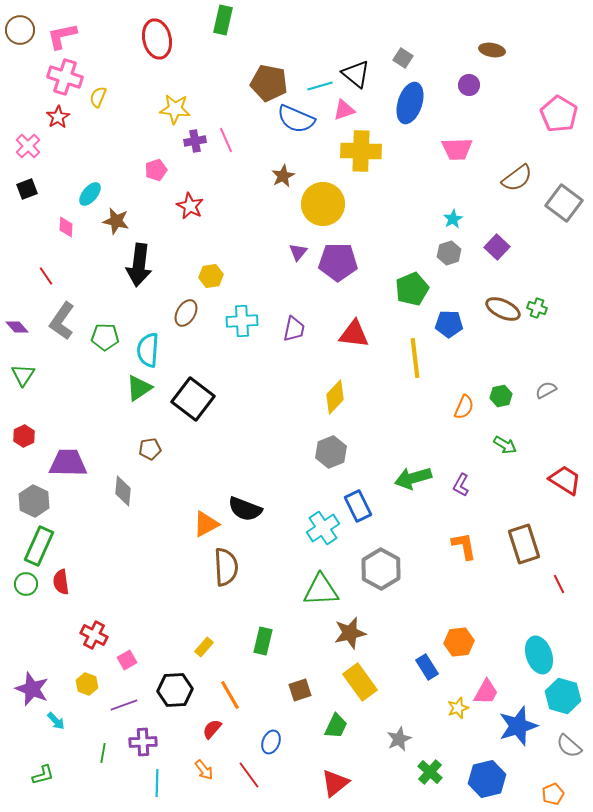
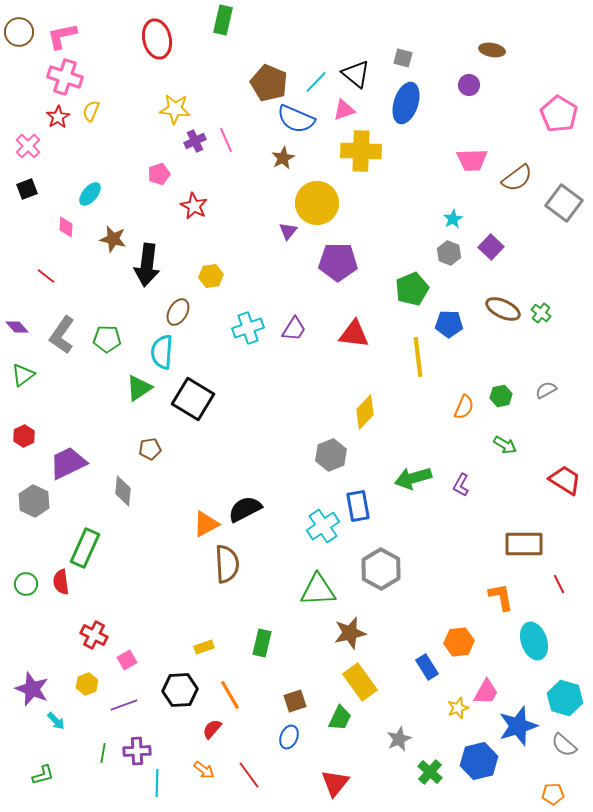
brown circle at (20, 30): moved 1 px left, 2 px down
gray square at (403, 58): rotated 18 degrees counterclockwise
brown pentagon at (269, 83): rotated 12 degrees clockwise
cyan line at (320, 86): moved 4 px left, 4 px up; rotated 30 degrees counterclockwise
yellow semicircle at (98, 97): moved 7 px left, 14 px down
blue ellipse at (410, 103): moved 4 px left
purple cross at (195, 141): rotated 15 degrees counterclockwise
pink trapezoid at (457, 149): moved 15 px right, 11 px down
pink pentagon at (156, 170): moved 3 px right, 4 px down
brown star at (283, 176): moved 18 px up
yellow circle at (323, 204): moved 6 px left, 1 px up
red star at (190, 206): moved 4 px right
brown star at (116, 221): moved 3 px left, 18 px down
purple square at (497, 247): moved 6 px left
purple triangle at (298, 252): moved 10 px left, 21 px up
gray hexagon at (449, 253): rotated 20 degrees counterclockwise
black arrow at (139, 265): moved 8 px right
red line at (46, 276): rotated 18 degrees counterclockwise
green cross at (537, 308): moved 4 px right, 5 px down; rotated 18 degrees clockwise
brown ellipse at (186, 313): moved 8 px left, 1 px up
gray L-shape at (62, 321): moved 14 px down
cyan cross at (242, 321): moved 6 px right, 7 px down; rotated 16 degrees counterclockwise
purple trapezoid at (294, 329): rotated 20 degrees clockwise
green pentagon at (105, 337): moved 2 px right, 2 px down
cyan semicircle at (148, 350): moved 14 px right, 2 px down
yellow line at (415, 358): moved 3 px right, 1 px up
green triangle at (23, 375): rotated 20 degrees clockwise
yellow diamond at (335, 397): moved 30 px right, 15 px down
black square at (193, 399): rotated 6 degrees counterclockwise
gray hexagon at (331, 452): moved 3 px down
purple trapezoid at (68, 463): rotated 27 degrees counterclockwise
blue rectangle at (358, 506): rotated 16 degrees clockwise
black semicircle at (245, 509): rotated 132 degrees clockwise
cyan cross at (323, 528): moved 2 px up
brown rectangle at (524, 544): rotated 72 degrees counterclockwise
green rectangle at (39, 546): moved 46 px right, 2 px down
orange L-shape at (464, 546): moved 37 px right, 51 px down
brown semicircle at (226, 567): moved 1 px right, 3 px up
green triangle at (321, 590): moved 3 px left
green rectangle at (263, 641): moved 1 px left, 2 px down
yellow rectangle at (204, 647): rotated 30 degrees clockwise
cyan ellipse at (539, 655): moved 5 px left, 14 px up
yellow hexagon at (87, 684): rotated 20 degrees clockwise
black hexagon at (175, 690): moved 5 px right
brown square at (300, 690): moved 5 px left, 11 px down
cyan hexagon at (563, 696): moved 2 px right, 2 px down
green trapezoid at (336, 726): moved 4 px right, 8 px up
purple cross at (143, 742): moved 6 px left, 9 px down
blue ellipse at (271, 742): moved 18 px right, 5 px up
gray semicircle at (569, 746): moved 5 px left, 1 px up
orange arrow at (204, 770): rotated 15 degrees counterclockwise
blue hexagon at (487, 779): moved 8 px left, 18 px up
red triangle at (335, 783): rotated 12 degrees counterclockwise
orange pentagon at (553, 794): rotated 20 degrees clockwise
